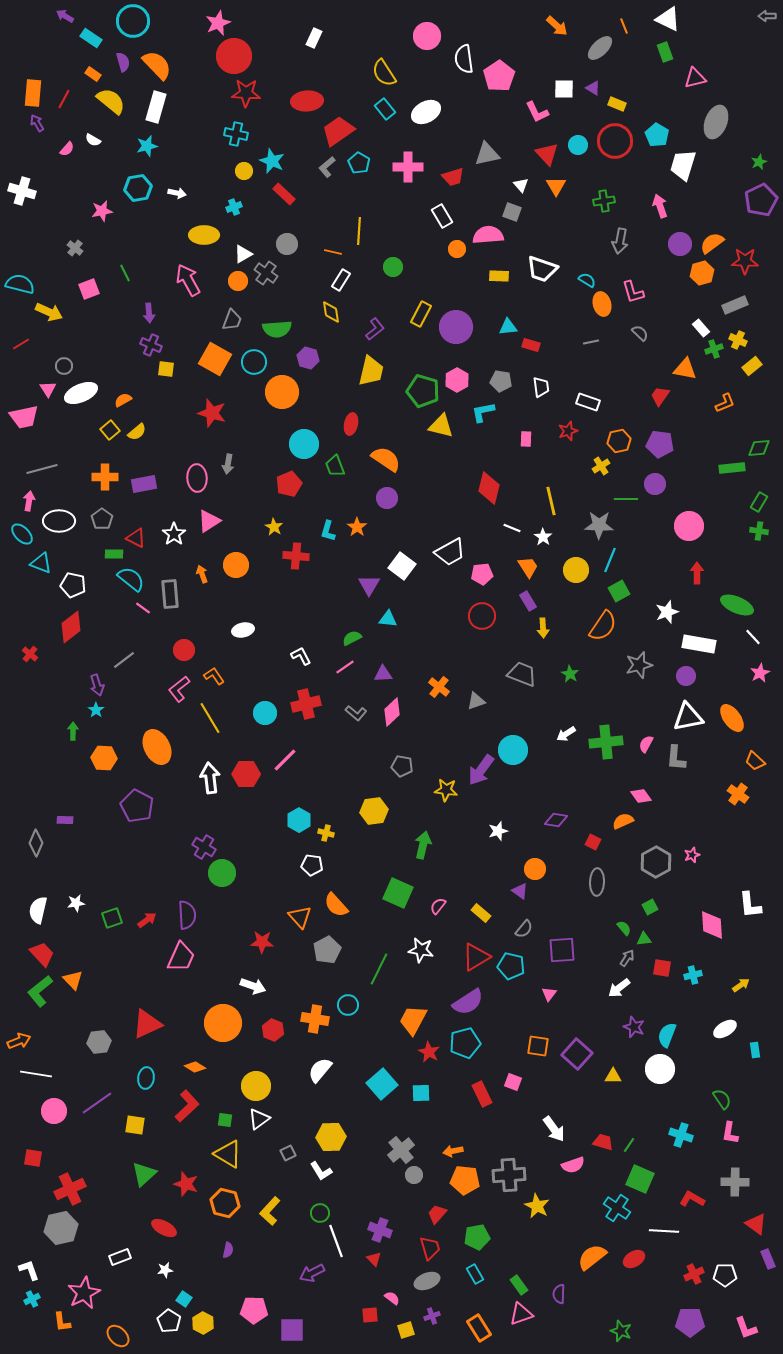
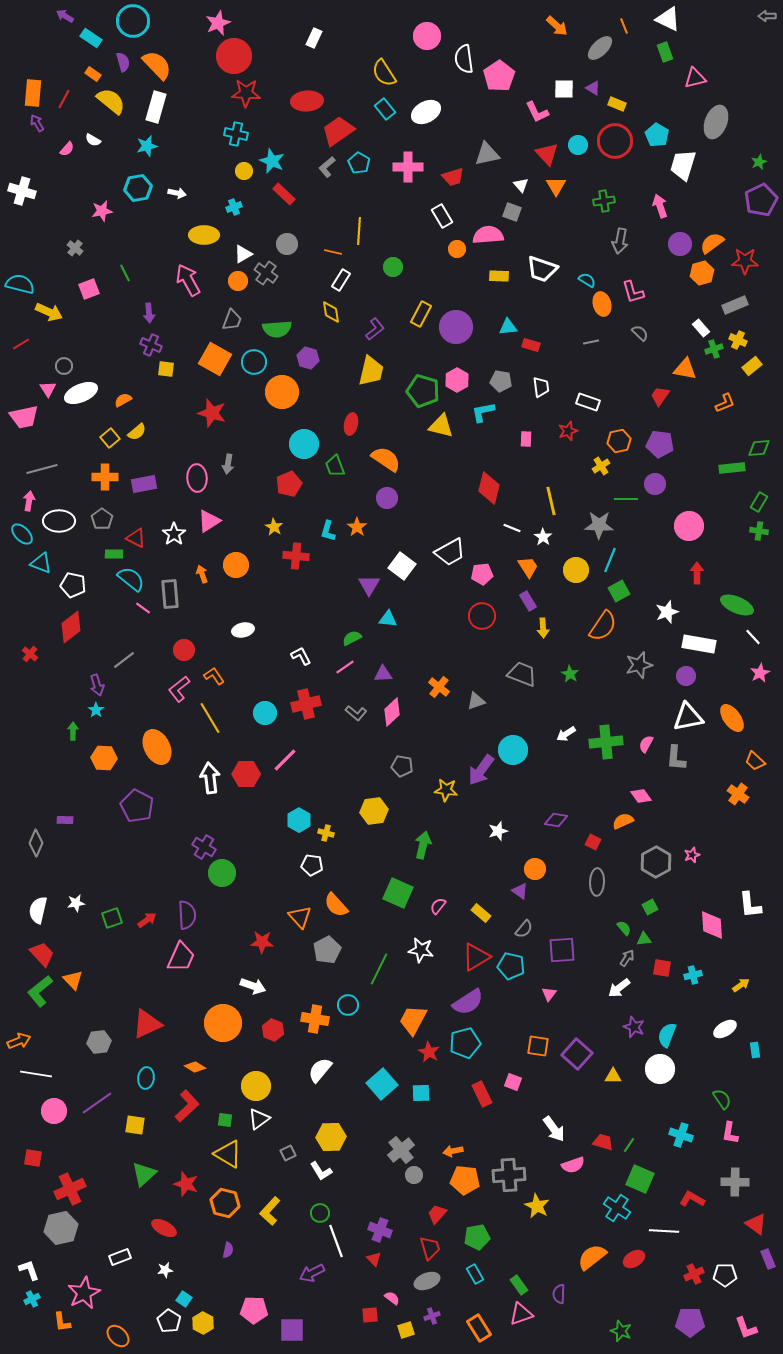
yellow square at (110, 430): moved 8 px down
